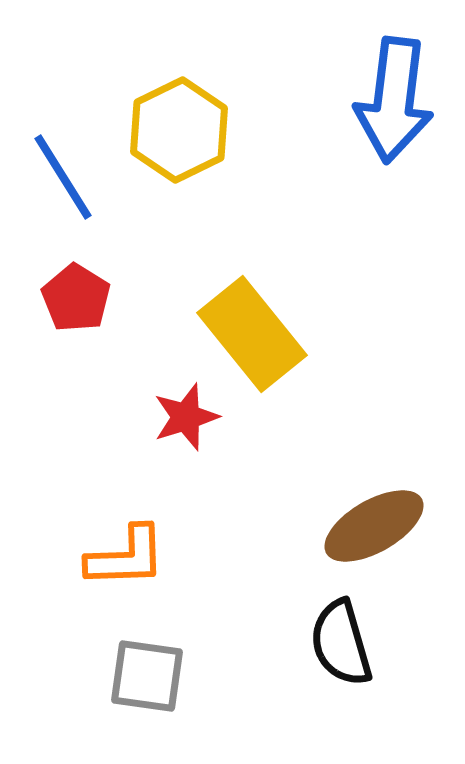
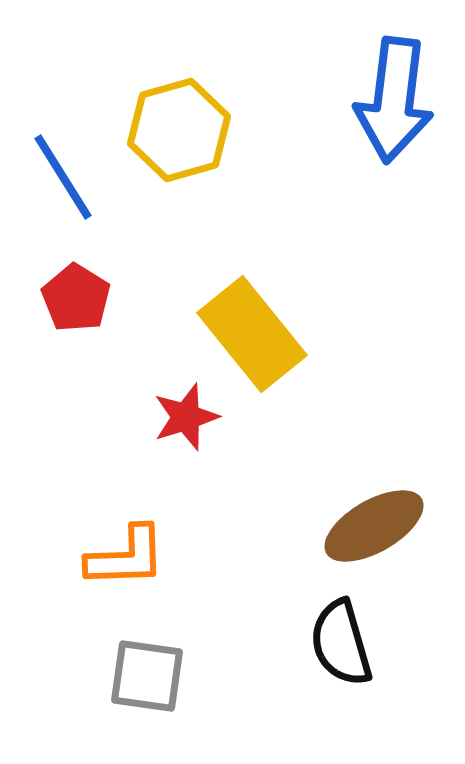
yellow hexagon: rotated 10 degrees clockwise
